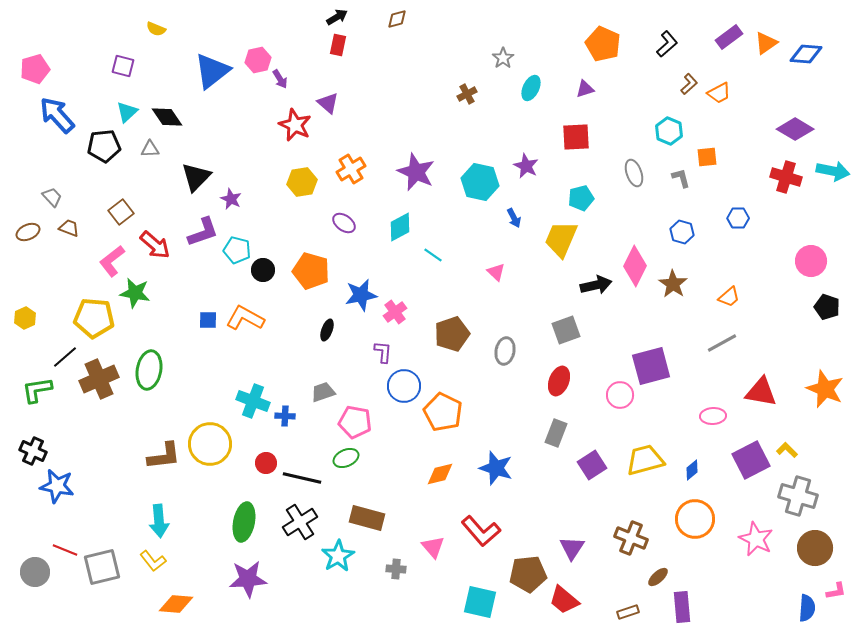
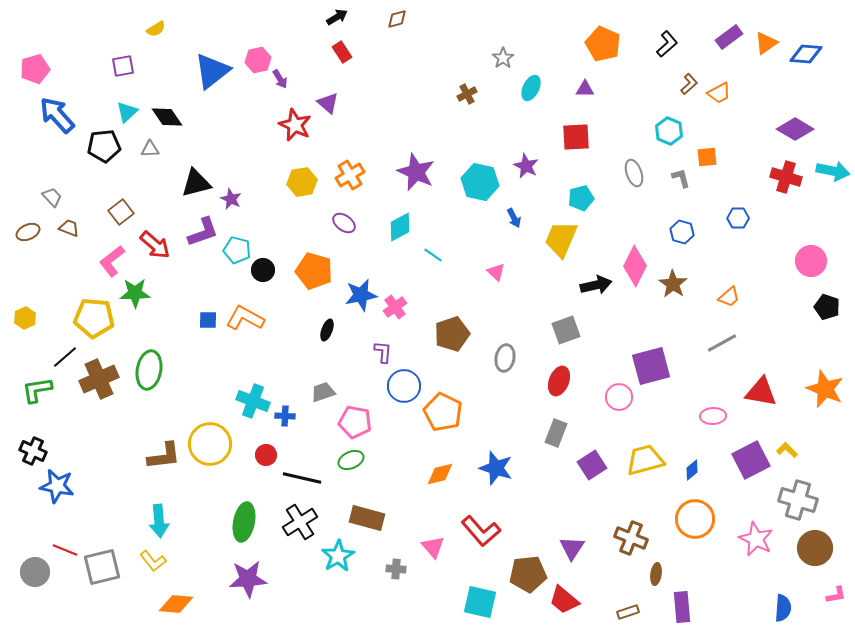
yellow semicircle at (156, 29): rotated 54 degrees counterclockwise
red rectangle at (338, 45): moved 4 px right, 7 px down; rotated 45 degrees counterclockwise
purple square at (123, 66): rotated 25 degrees counterclockwise
purple triangle at (585, 89): rotated 18 degrees clockwise
orange cross at (351, 169): moved 1 px left, 6 px down
black triangle at (196, 177): moved 6 px down; rotated 32 degrees clockwise
orange pentagon at (311, 271): moved 3 px right
green star at (135, 293): rotated 12 degrees counterclockwise
pink cross at (395, 312): moved 5 px up
gray ellipse at (505, 351): moved 7 px down
pink circle at (620, 395): moved 1 px left, 2 px down
green ellipse at (346, 458): moved 5 px right, 2 px down
red circle at (266, 463): moved 8 px up
gray cross at (798, 496): moved 4 px down
brown ellipse at (658, 577): moved 2 px left, 3 px up; rotated 40 degrees counterclockwise
pink L-shape at (836, 591): moved 4 px down
blue semicircle at (807, 608): moved 24 px left
